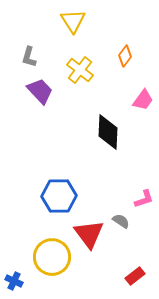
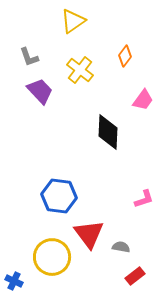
yellow triangle: rotated 28 degrees clockwise
gray L-shape: rotated 35 degrees counterclockwise
blue hexagon: rotated 8 degrees clockwise
gray semicircle: moved 26 px down; rotated 24 degrees counterclockwise
